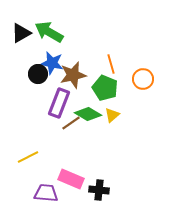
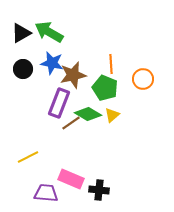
orange line: rotated 12 degrees clockwise
black circle: moved 15 px left, 5 px up
